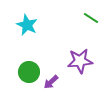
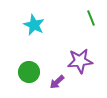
green line: rotated 35 degrees clockwise
cyan star: moved 7 px right
purple arrow: moved 6 px right
